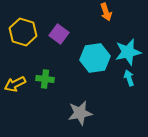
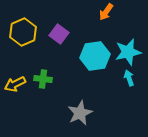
orange arrow: rotated 54 degrees clockwise
yellow hexagon: rotated 20 degrees clockwise
cyan hexagon: moved 2 px up
green cross: moved 2 px left
gray star: rotated 15 degrees counterclockwise
